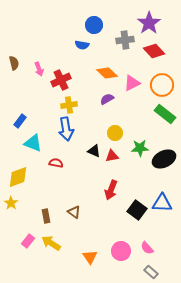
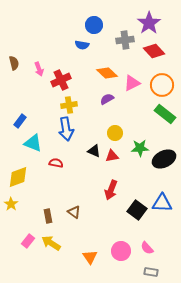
yellow star: moved 1 px down
brown rectangle: moved 2 px right
gray rectangle: rotated 32 degrees counterclockwise
